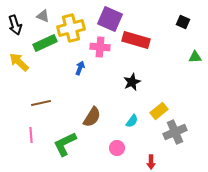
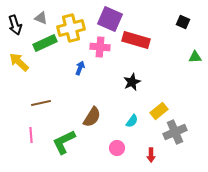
gray triangle: moved 2 px left, 2 px down
green L-shape: moved 1 px left, 2 px up
red arrow: moved 7 px up
